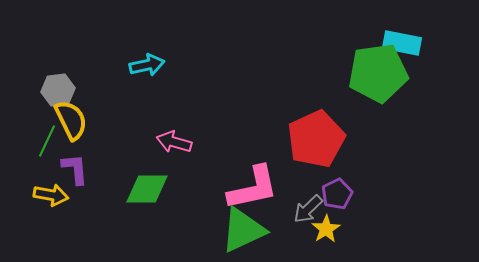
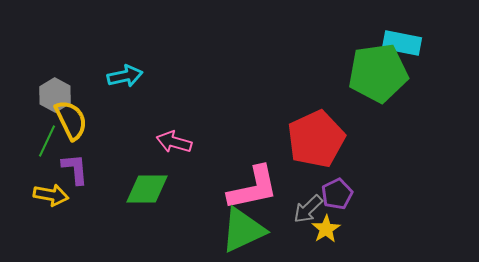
cyan arrow: moved 22 px left, 11 px down
gray hexagon: moved 3 px left, 5 px down; rotated 24 degrees counterclockwise
